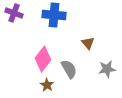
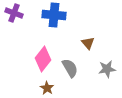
gray semicircle: moved 1 px right, 1 px up
brown star: moved 3 px down
